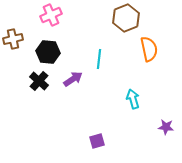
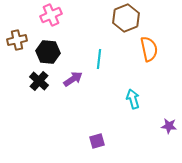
brown cross: moved 4 px right, 1 px down
purple star: moved 3 px right, 1 px up
